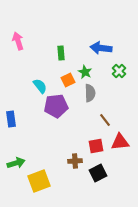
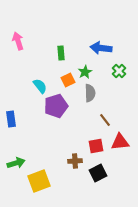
green star: rotated 16 degrees clockwise
purple pentagon: rotated 10 degrees counterclockwise
